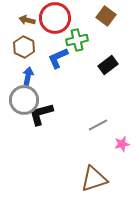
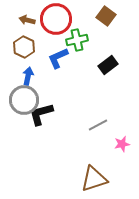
red circle: moved 1 px right, 1 px down
